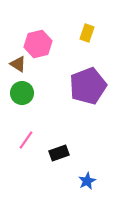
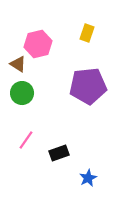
purple pentagon: rotated 15 degrees clockwise
blue star: moved 1 px right, 3 px up
